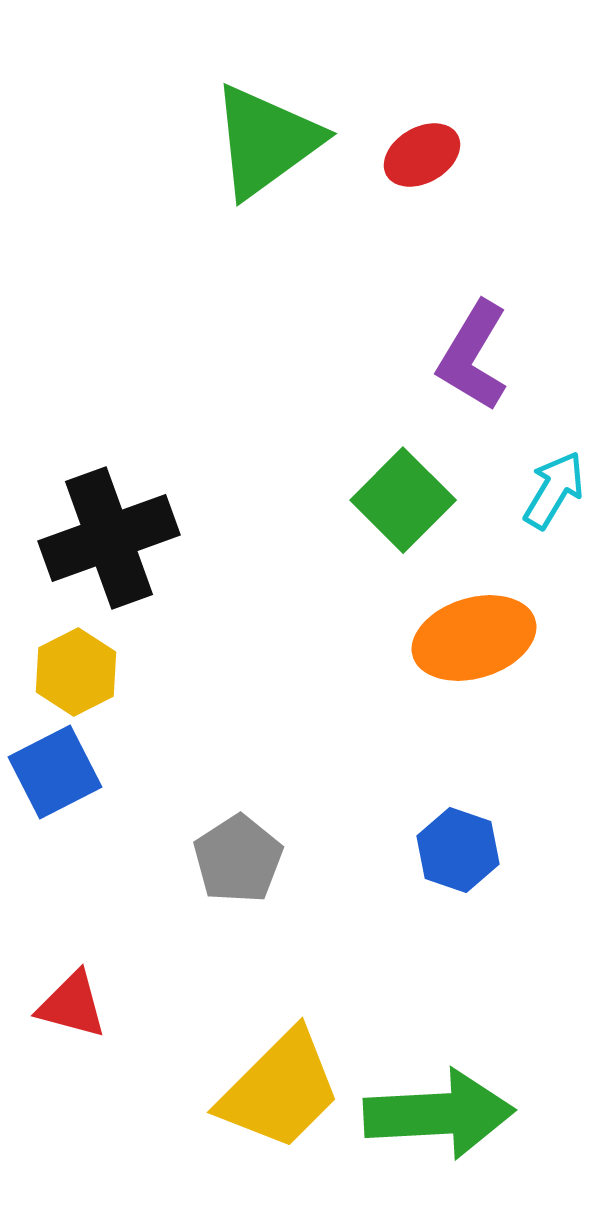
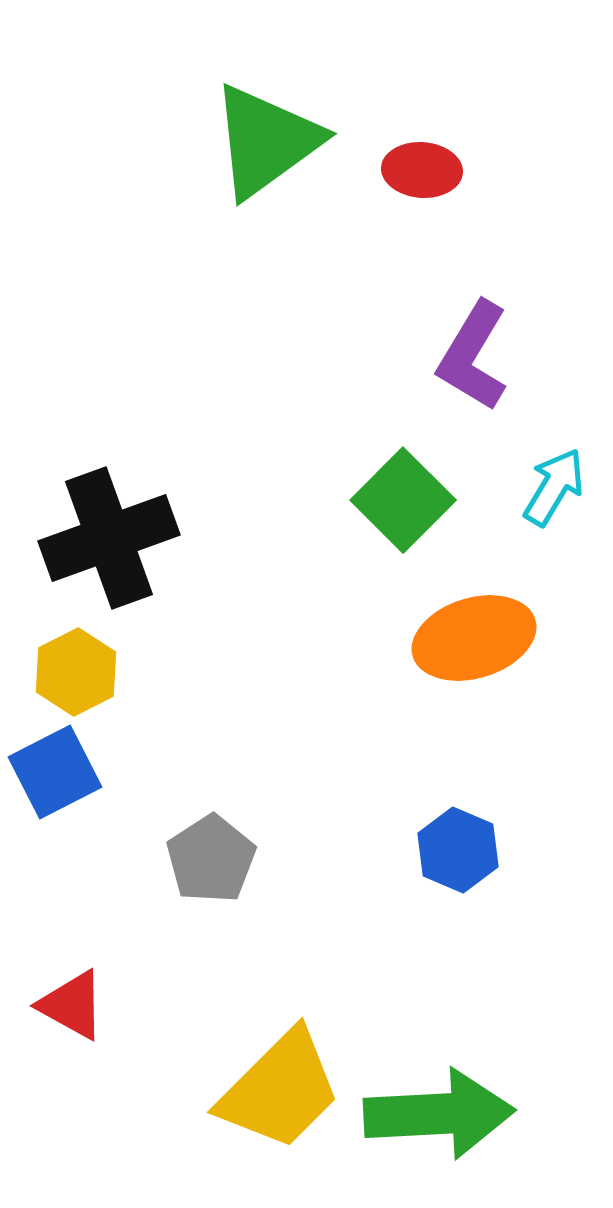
red ellipse: moved 15 px down; rotated 34 degrees clockwise
cyan arrow: moved 3 px up
blue hexagon: rotated 4 degrees clockwise
gray pentagon: moved 27 px left
red triangle: rotated 14 degrees clockwise
